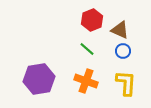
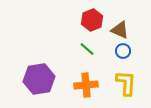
orange cross: moved 4 px down; rotated 25 degrees counterclockwise
